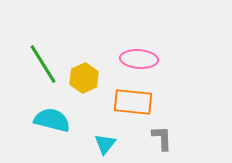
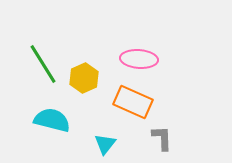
orange rectangle: rotated 18 degrees clockwise
